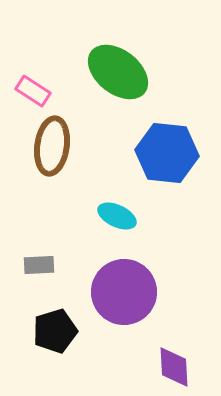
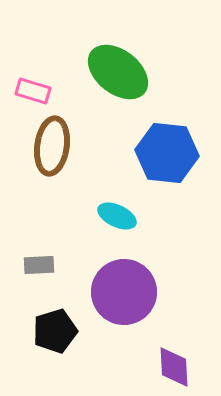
pink rectangle: rotated 16 degrees counterclockwise
